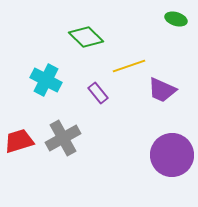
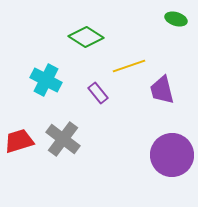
green diamond: rotated 12 degrees counterclockwise
purple trapezoid: rotated 52 degrees clockwise
gray cross: moved 1 px down; rotated 24 degrees counterclockwise
